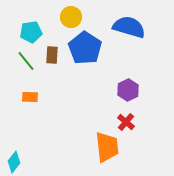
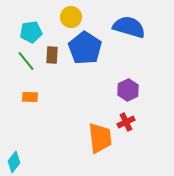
red cross: rotated 24 degrees clockwise
orange trapezoid: moved 7 px left, 9 px up
